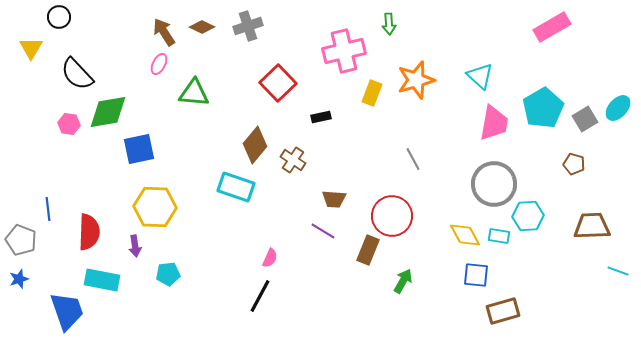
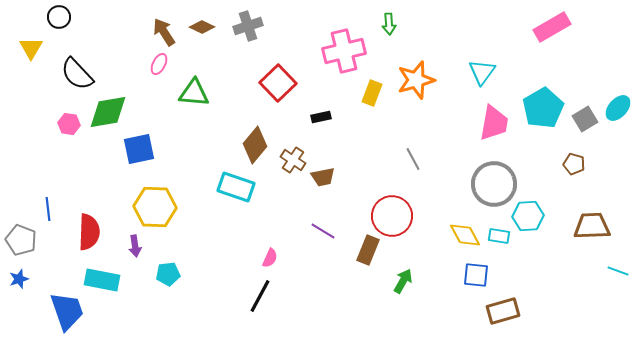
cyan triangle at (480, 76): moved 2 px right, 4 px up; rotated 24 degrees clockwise
brown trapezoid at (334, 199): moved 11 px left, 22 px up; rotated 15 degrees counterclockwise
